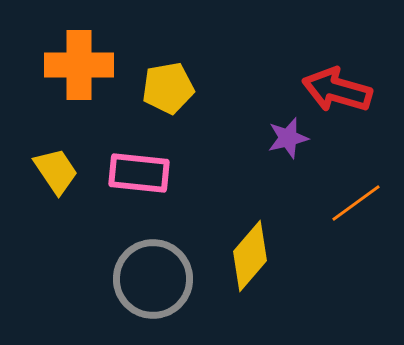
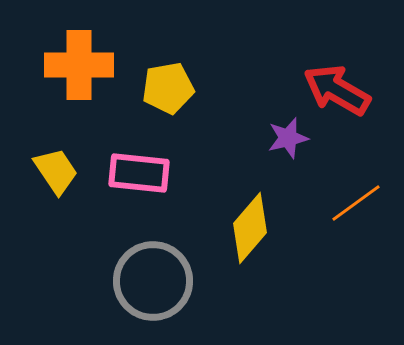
red arrow: rotated 14 degrees clockwise
yellow diamond: moved 28 px up
gray circle: moved 2 px down
